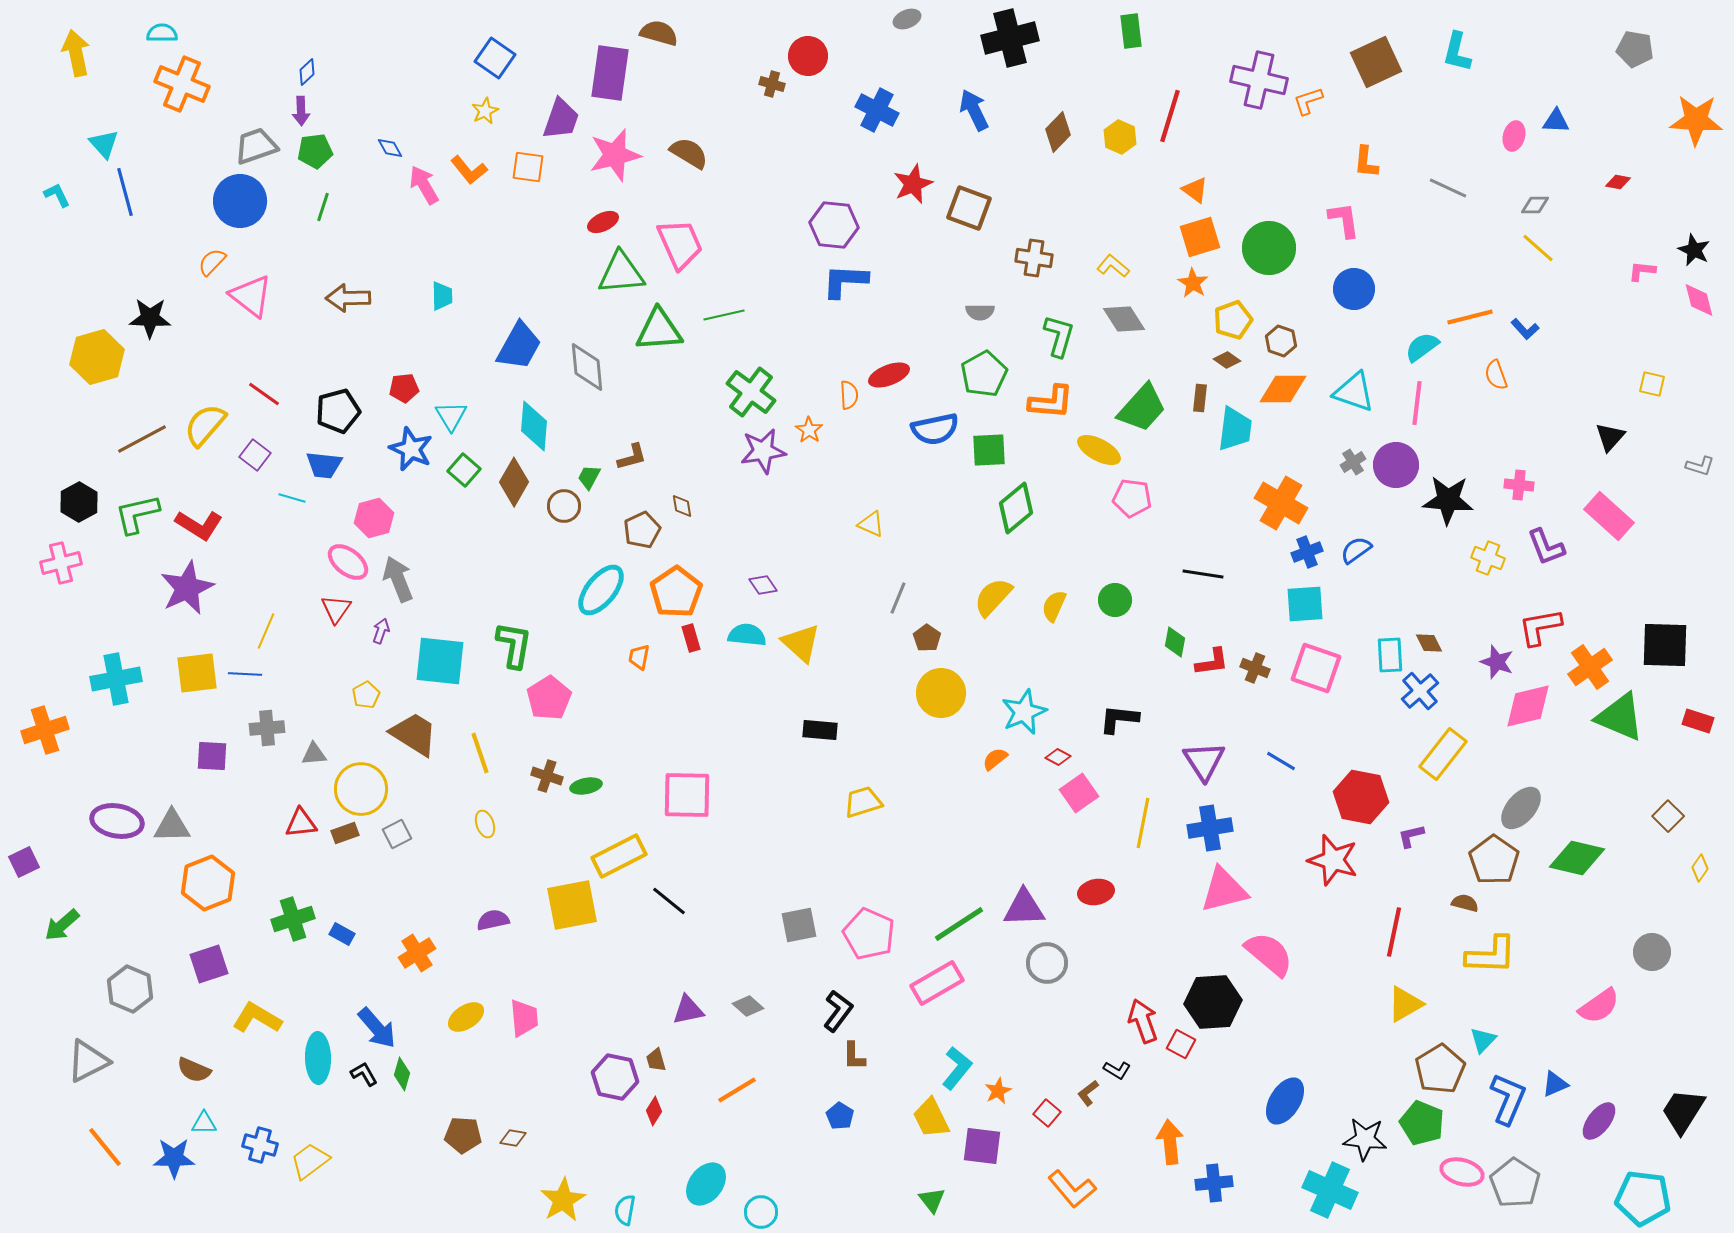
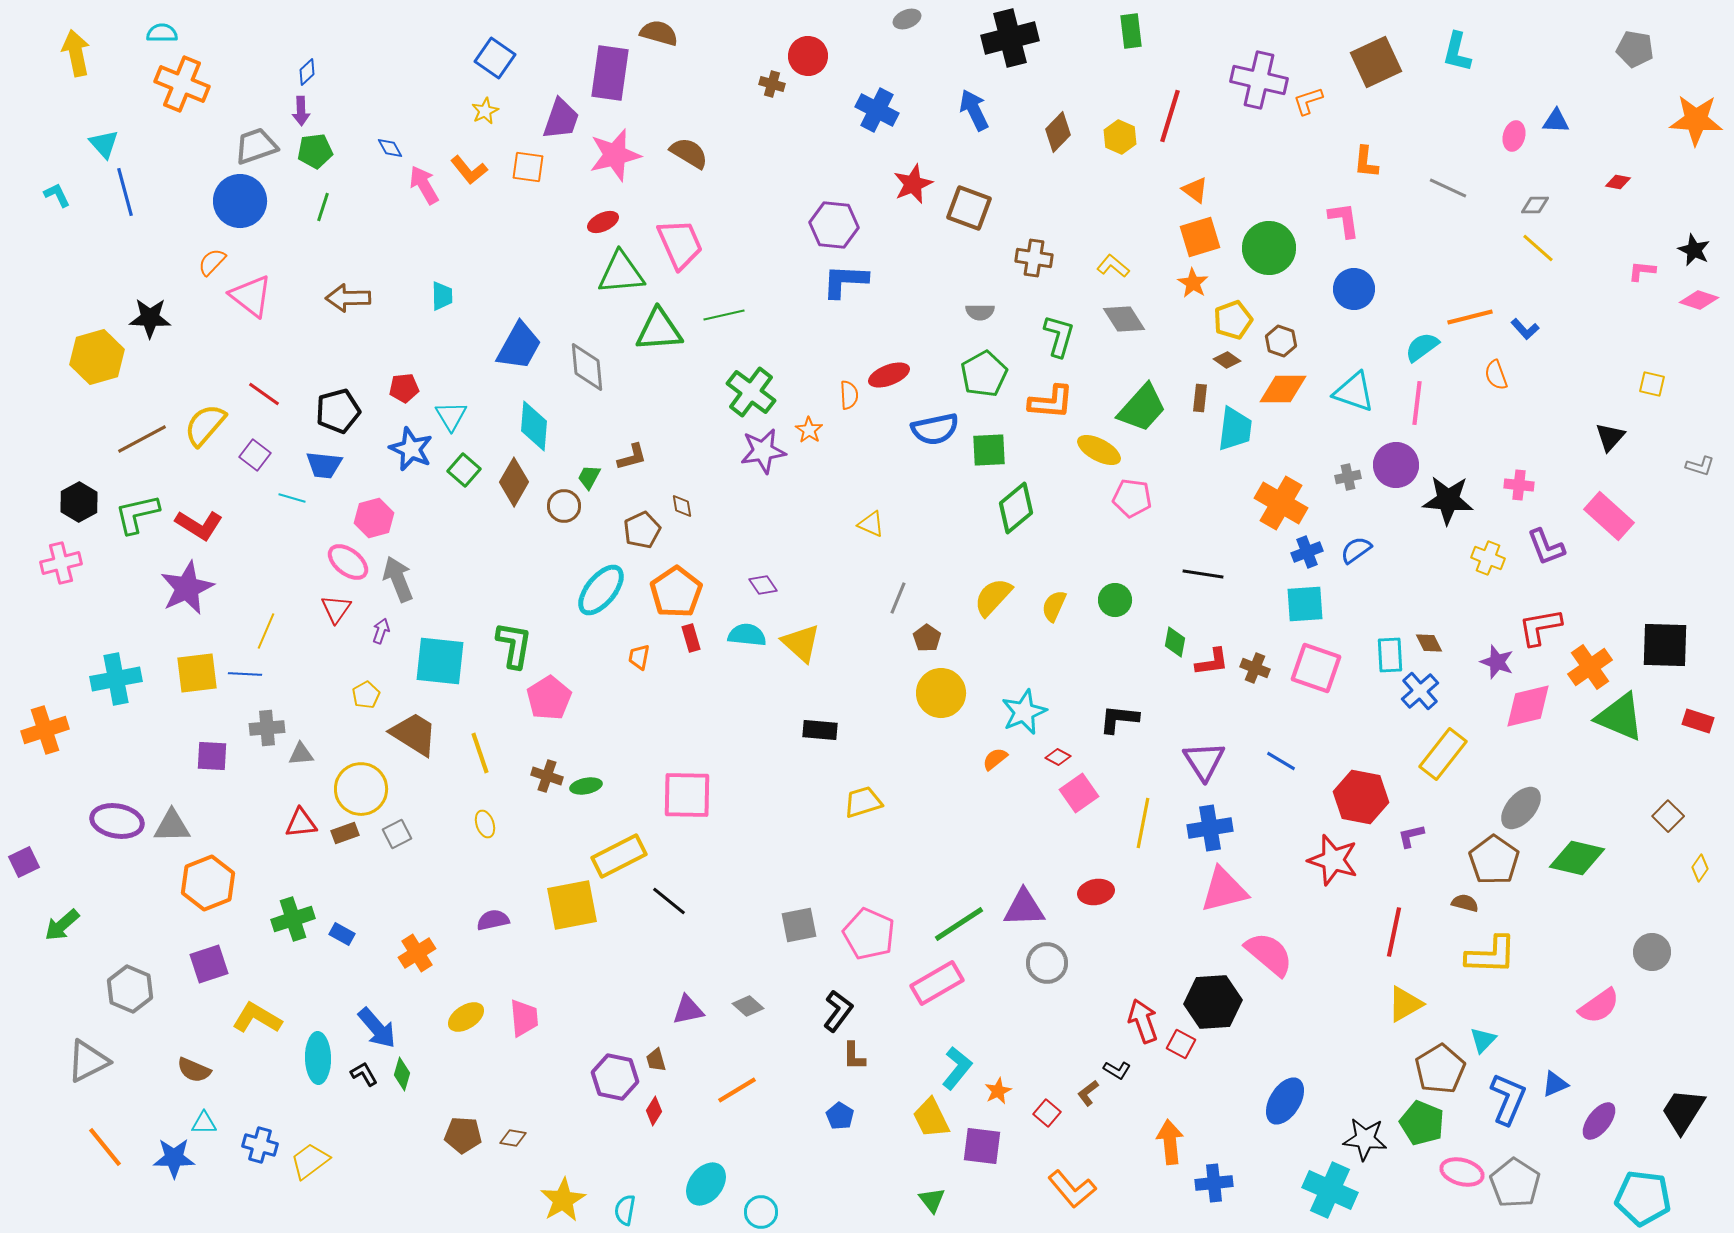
pink diamond at (1699, 300): rotated 57 degrees counterclockwise
gray cross at (1353, 462): moved 5 px left, 15 px down; rotated 20 degrees clockwise
gray triangle at (314, 754): moved 13 px left
